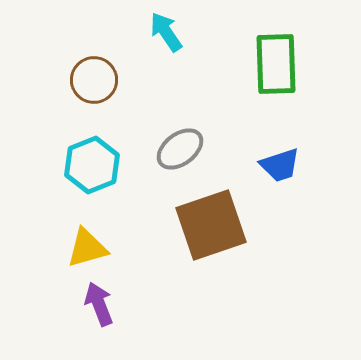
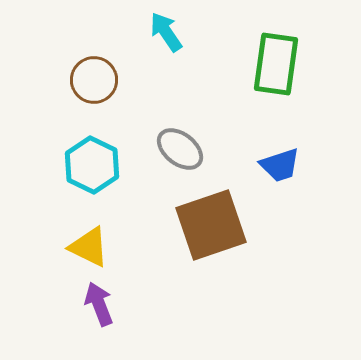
green rectangle: rotated 10 degrees clockwise
gray ellipse: rotated 75 degrees clockwise
cyan hexagon: rotated 12 degrees counterclockwise
yellow triangle: moved 2 px right, 1 px up; rotated 42 degrees clockwise
